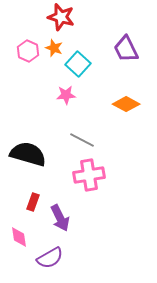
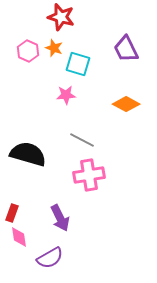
cyan square: rotated 25 degrees counterclockwise
red rectangle: moved 21 px left, 11 px down
